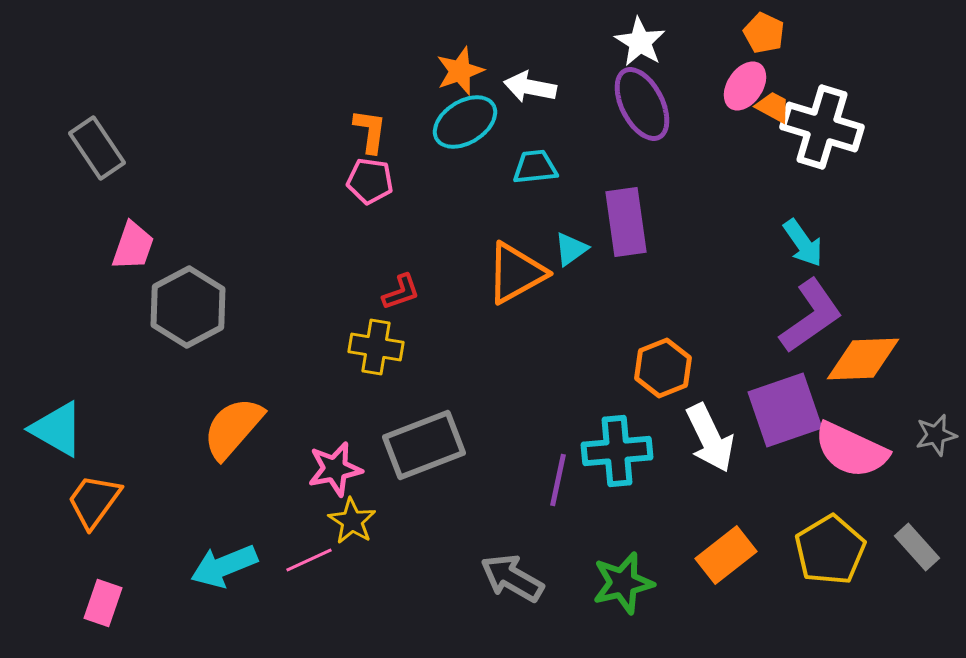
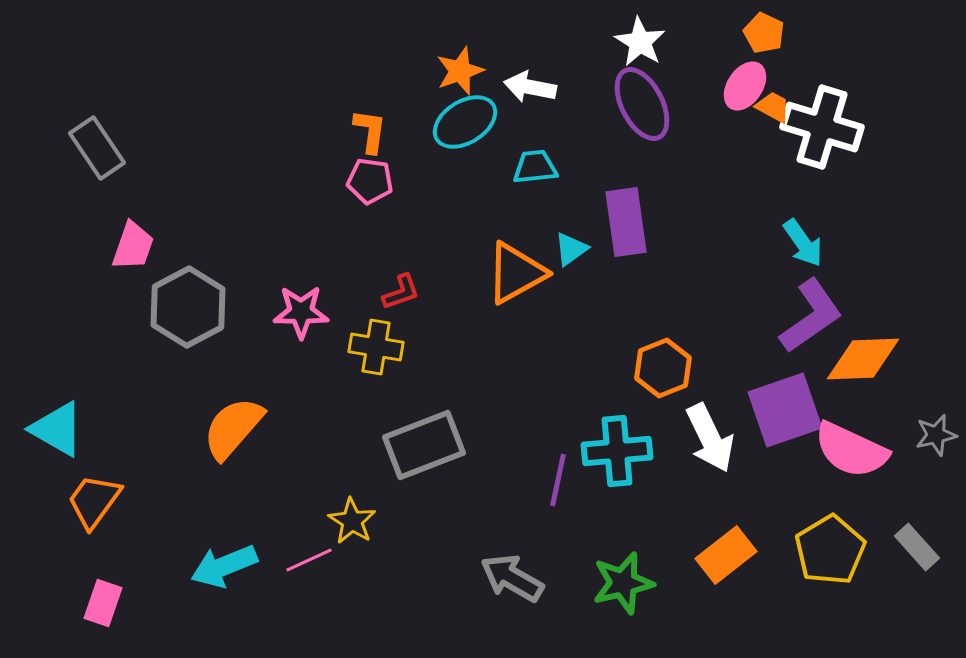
pink star at (335, 469): moved 34 px left, 157 px up; rotated 12 degrees clockwise
